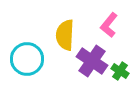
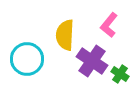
green cross: moved 3 px down
